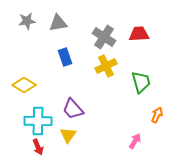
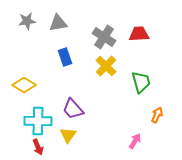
yellow cross: rotated 20 degrees counterclockwise
